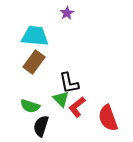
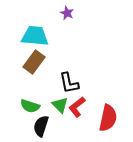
purple star: rotated 16 degrees counterclockwise
green triangle: moved 1 px left, 6 px down
red semicircle: rotated 148 degrees counterclockwise
